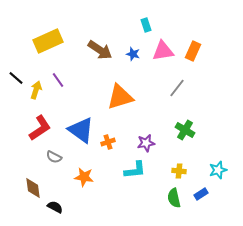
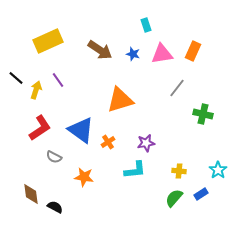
pink triangle: moved 1 px left, 3 px down
orange triangle: moved 3 px down
green cross: moved 18 px right, 16 px up; rotated 18 degrees counterclockwise
orange cross: rotated 16 degrees counterclockwise
cyan star: rotated 18 degrees counterclockwise
brown diamond: moved 2 px left, 6 px down
green semicircle: rotated 54 degrees clockwise
